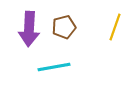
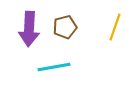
brown pentagon: moved 1 px right
